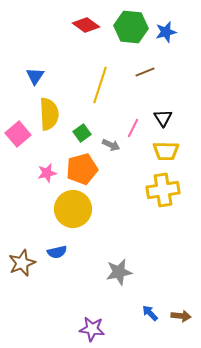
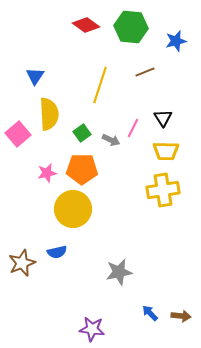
blue star: moved 10 px right, 9 px down
gray arrow: moved 5 px up
orange pentagon: rotated 16 degrees clockwise
